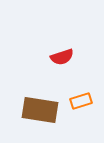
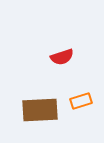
brown rectangle: rotated 12 degrees counterclockwise
